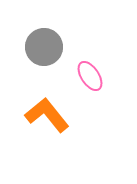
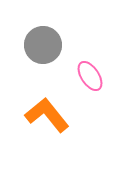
gray circle: moved 1 px left, 2 px up
